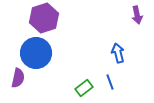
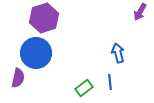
purple arrow: moved 3 px right, 3 px up; rotated 42 degrees clockwise
blue line: rotated 14 degrees clockwise
